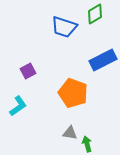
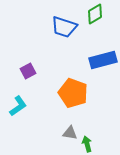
blue rectangle: rotated 12 degrees clockwise
